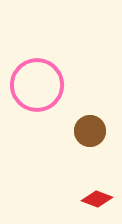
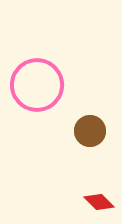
red diamond: moved 2 px right, 3 px down; rotated 24 degrees clockwise
